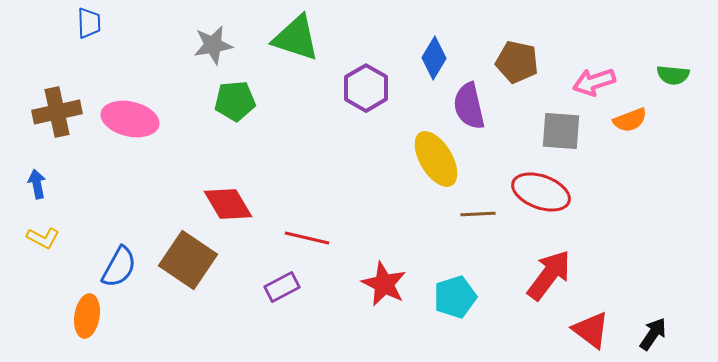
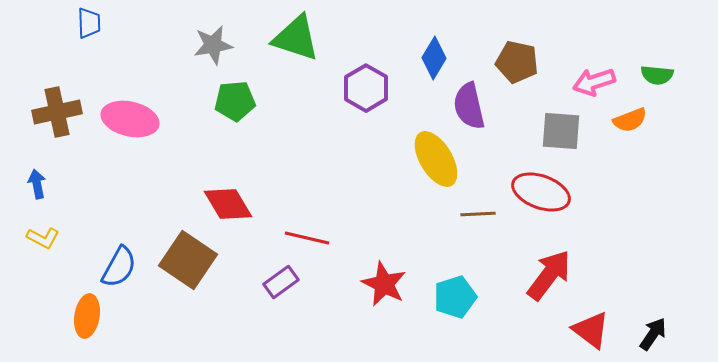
green semicircle: moved 16 px left
purple rectangle: moved 1 px left, 5 px up; rotated 8 degrees counterclockwise
